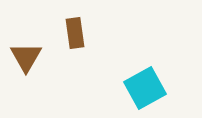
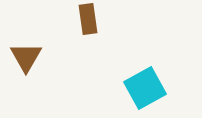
brown rectangle: moved 13 px right, 14 px up
